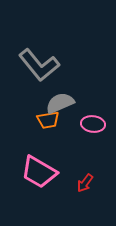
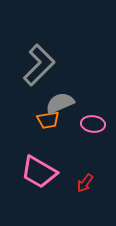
gray L-shape: rotated 96 degrees counterclockwise
